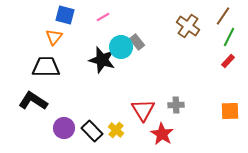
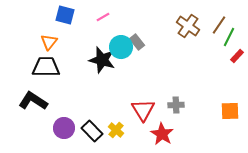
brown line: moved 4 px left, 9 px down
orange triangle: moved 5 px left, 5 px down
red rectangle: moved 9 px right, 5 px up
